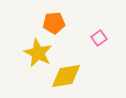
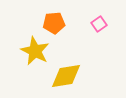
pink square: moved 14 px up
yellow star: moved 3 px left, 2 px up
